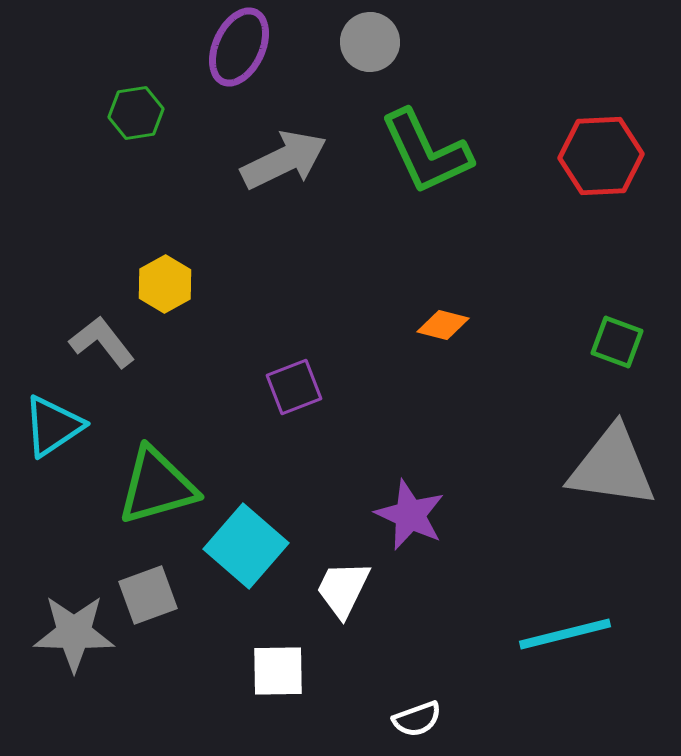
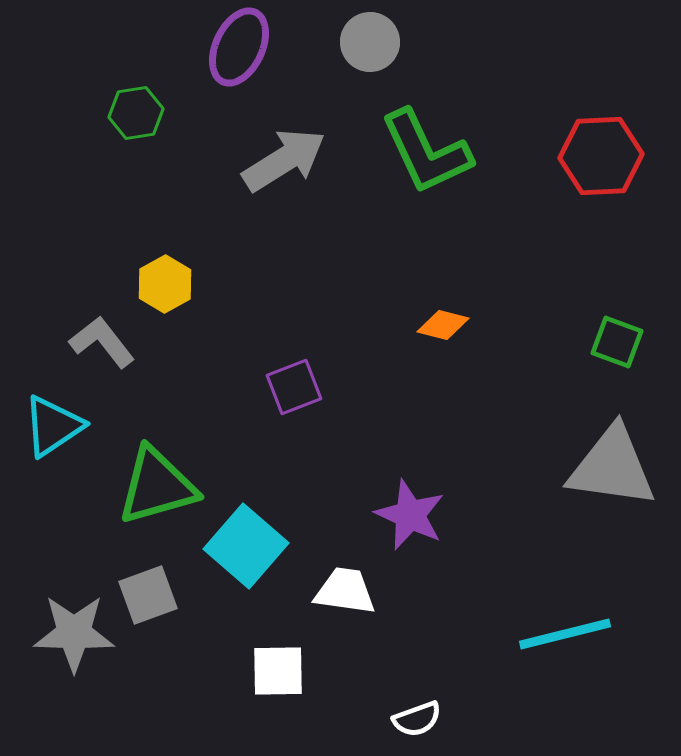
gray arrow: rotated 6 degrees counterclockwise
white trapezoid: moved 2 px right, 2 px down; rotated 72 degrees clockwise
